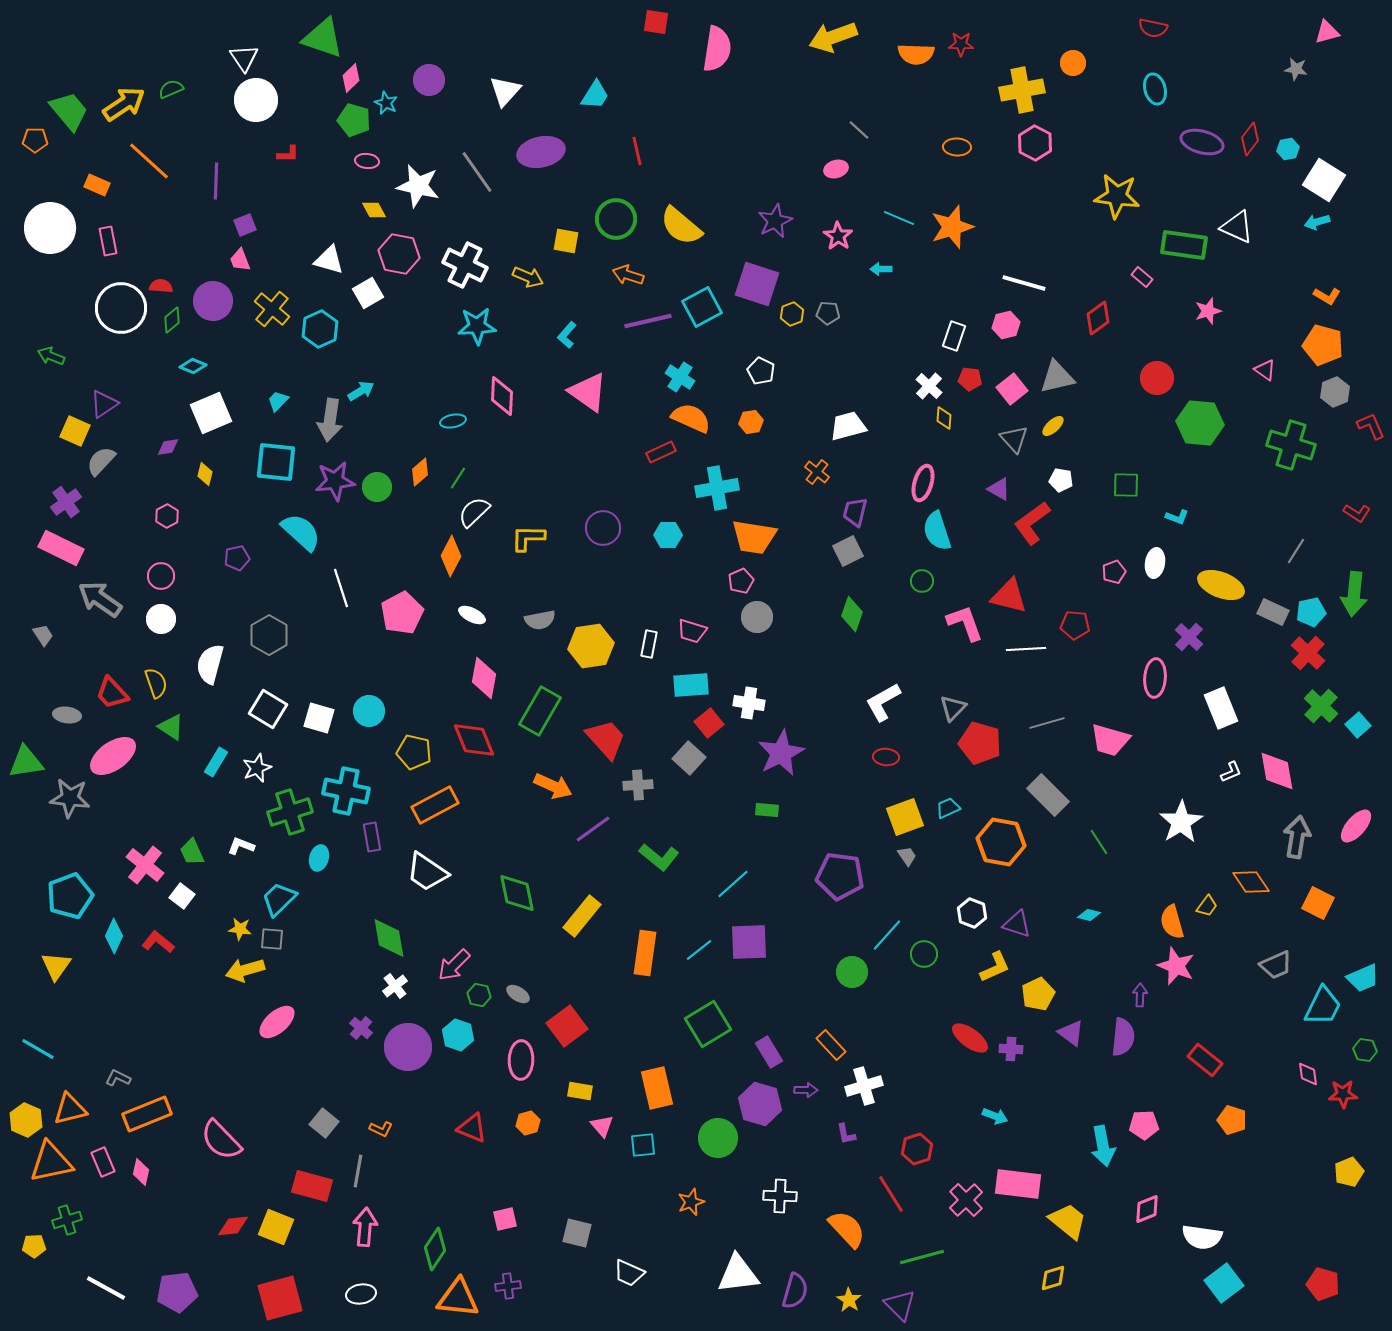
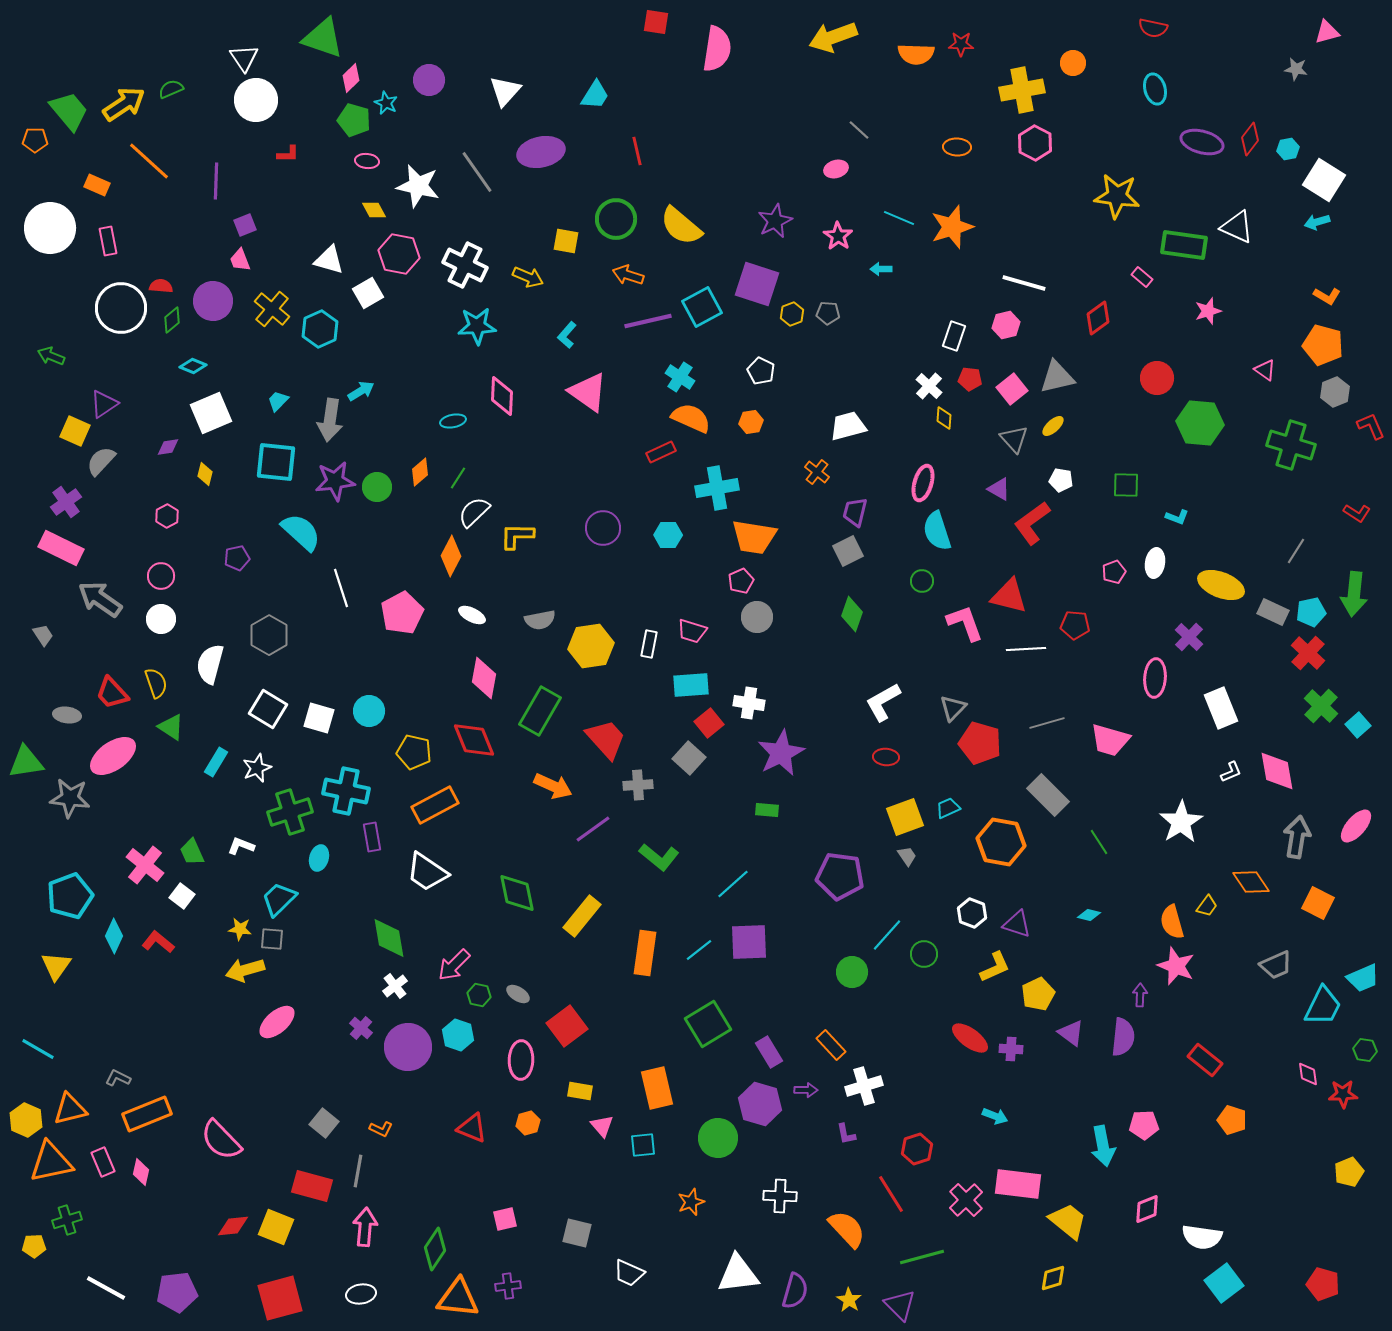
yellow L-shape at (528, 538): moved 11 px left, 2 px up
